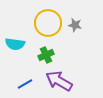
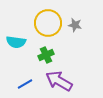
cyan semicircle: moved 1 px right, 2 px up
